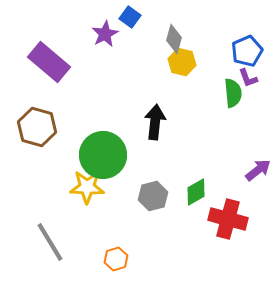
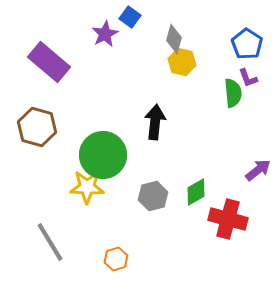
blue pentagon: moved 7 px up; rotated 16 degrees counterclockwise
